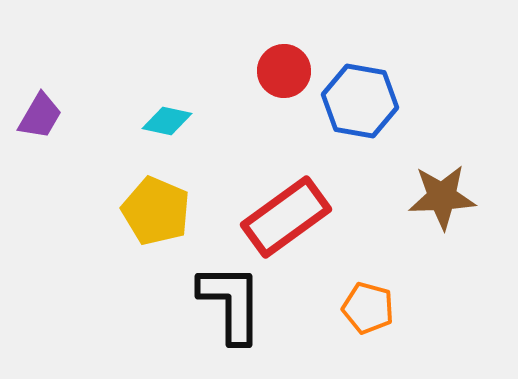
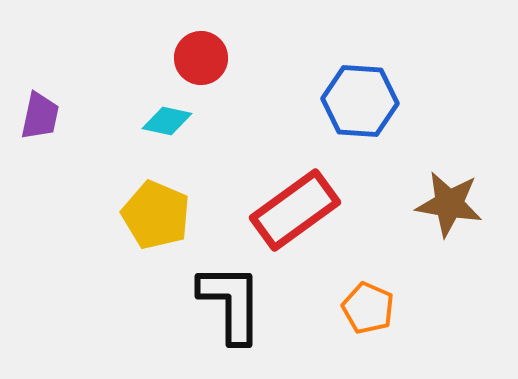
red circle: moved 83 px left, 13 px up
blue hexagon: rotated 6 degrees counterclockwise
purple trapezoid: rotated 18 degrees counterclockwise
brown star: moved 7 px right, 7 px down; rotated 12 degrees clockwise
yellow pentagon: moved 4 px down
red rectangle: moved 9 px right, 7 px up
orange pentagon: rotated 9 degrees clockwise
